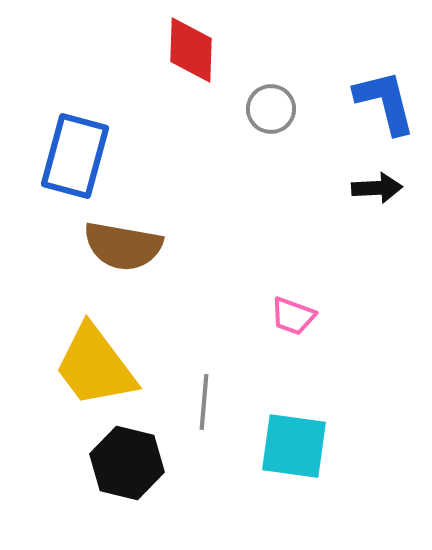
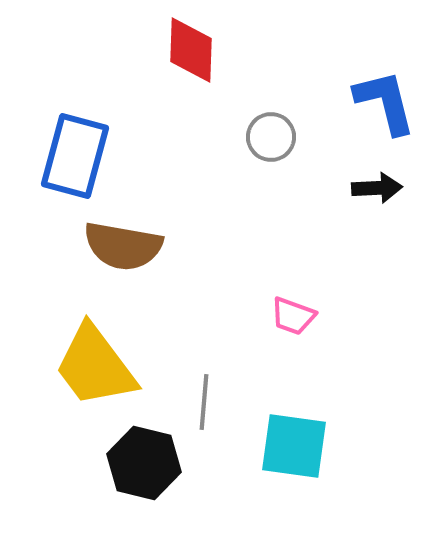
gray circle: moved 28 px down
black hexagon: moved 17 px right
